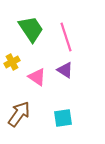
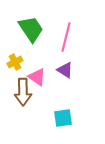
pink line: rotated 32 degrees clockwise
yellow cross: moved 3 px right
brown arrow: moved 4 px right, 22 px up; rotated 144 degrees clockwise
